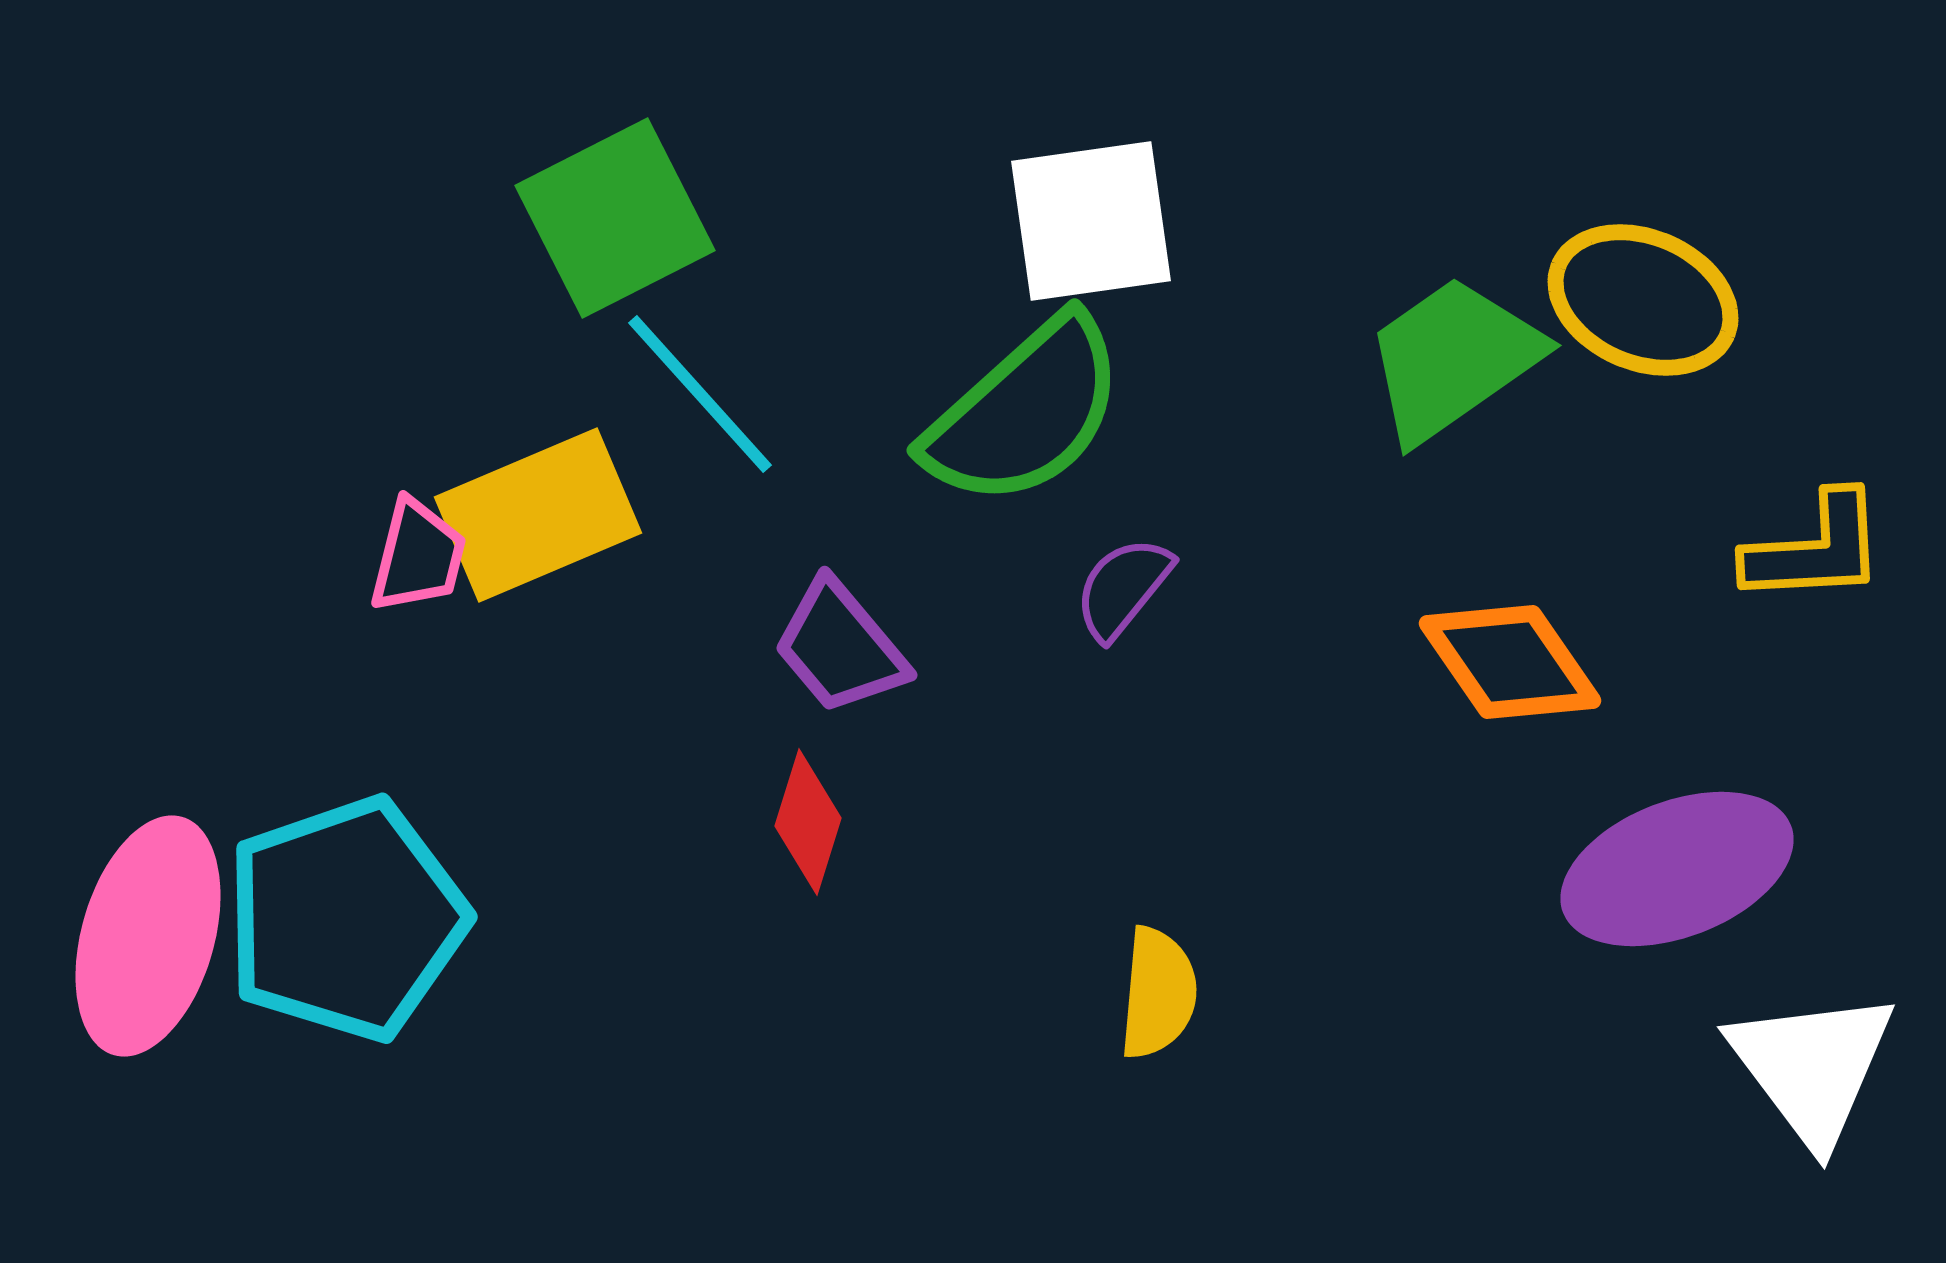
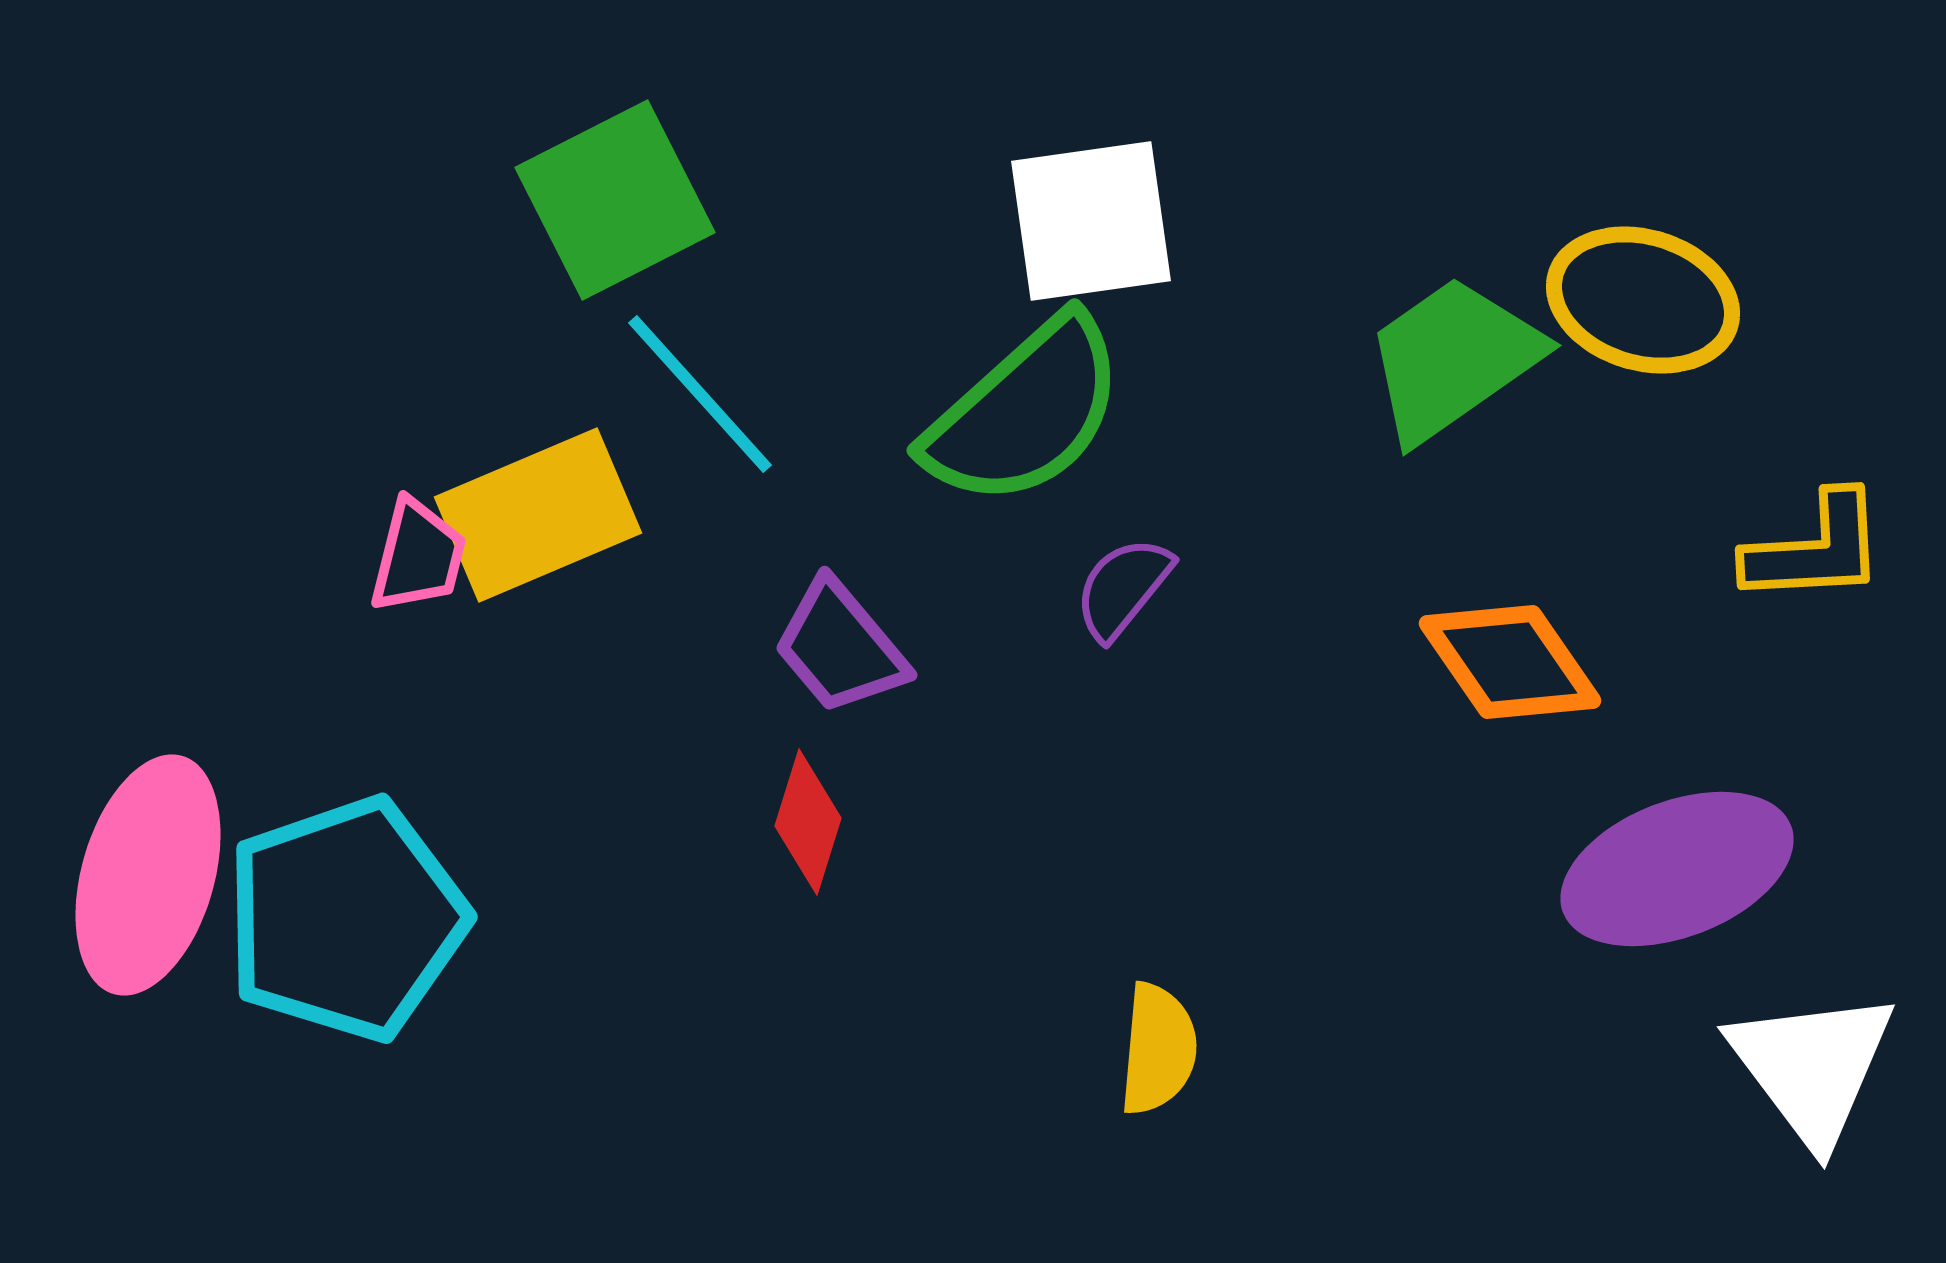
green square: moved 18 px up
yellow ellipse: rotated 6 degrees counterclockwise
pink ellipse: moved 61 px up
yellow semicircle: moved 56 px down
